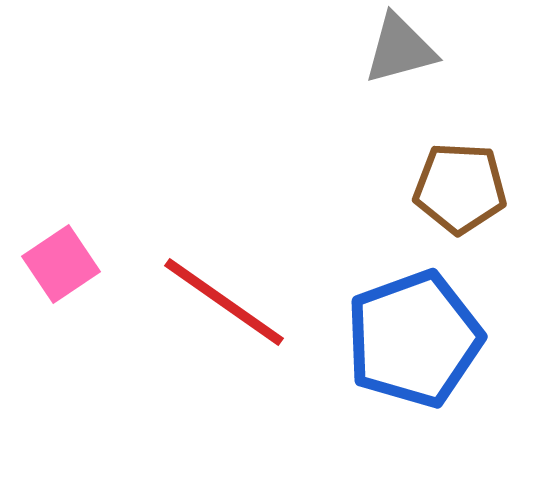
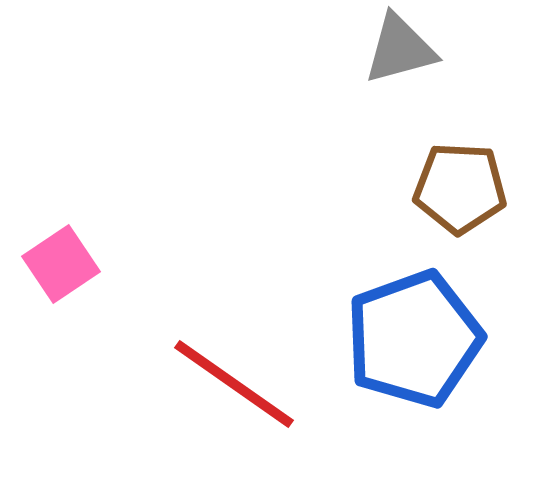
red line: moved 10 px right, 82 px down
